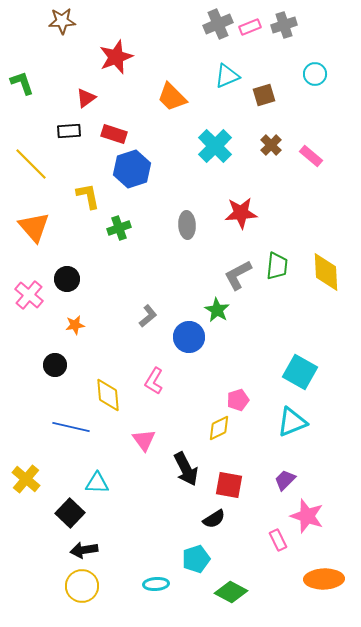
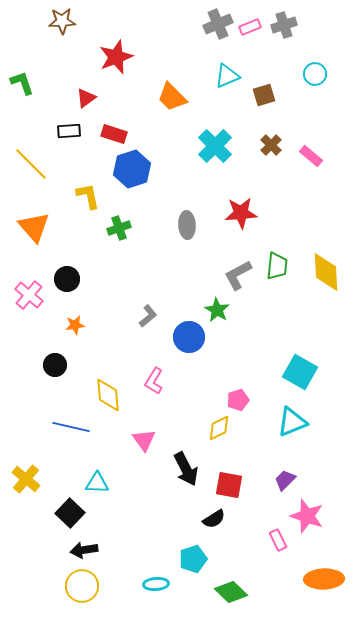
cyan pentagon at (196, 559): moved 3 px left
green diamond at (231, 592): rotated 16 degrees clockwise
